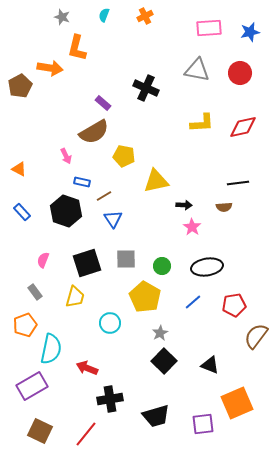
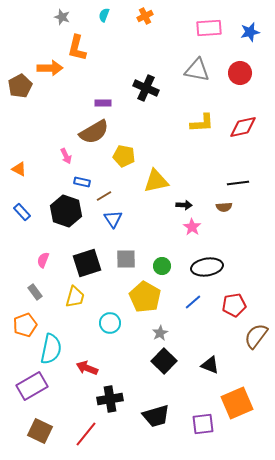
orange arrow at (50, 68): rotated 10 degrees counterclockwise
purple rectangle at (103, 103): rotated 42 degrees counterclockwise
